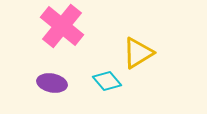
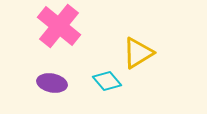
pink cross: moved 3 px left
